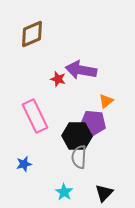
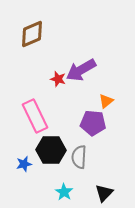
purple arrow: rotated 40 degrees counterclockwise
black hexagon: moved 26 px left, 14 px down
